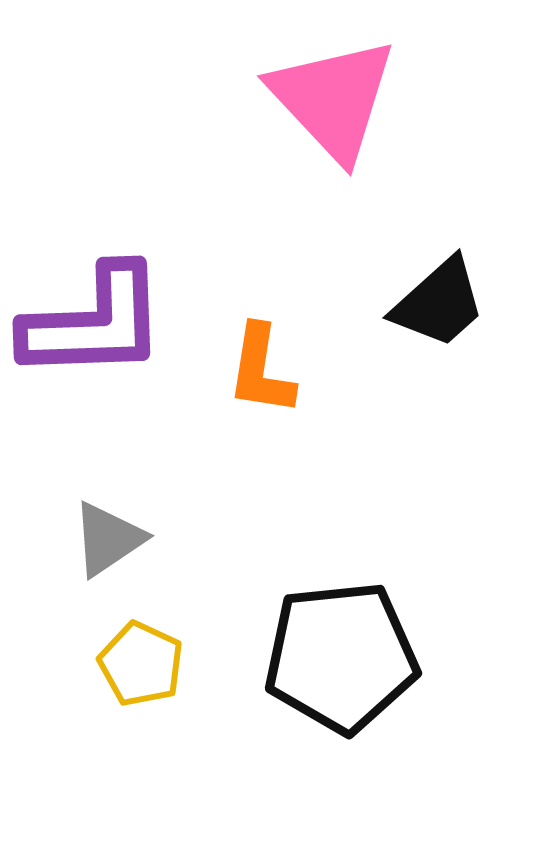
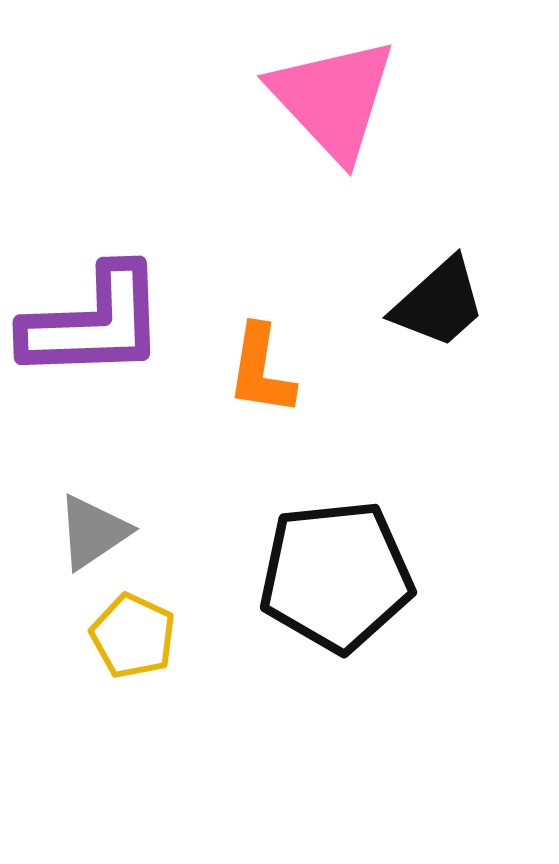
gray triangle: moved 15 px left, 7 px up
black pentagon: moved 5 px left, 81 px up
yellow pentagon: moved 8 px left, 28 px up
